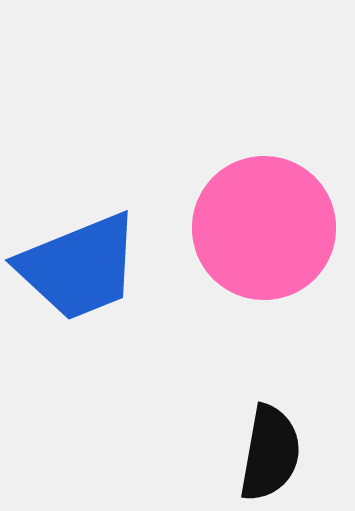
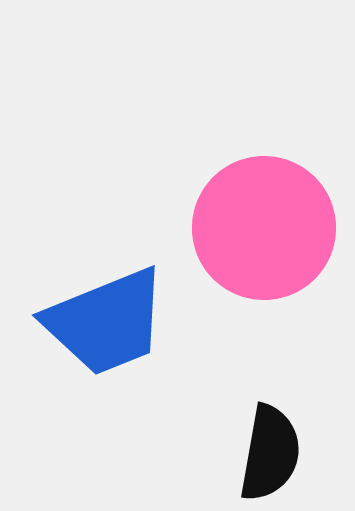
blue trapezoid: moved 27 px right, 55 px down
